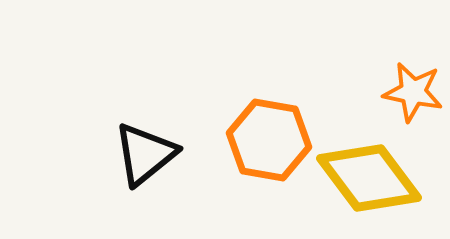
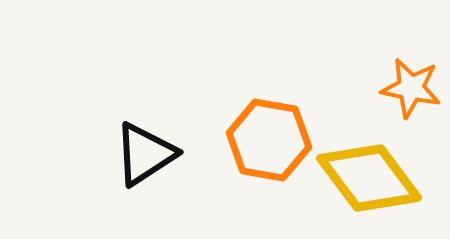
orange star: moved 2 px left, 4 px up
black triangle: rotated 6 degrees clockwise
